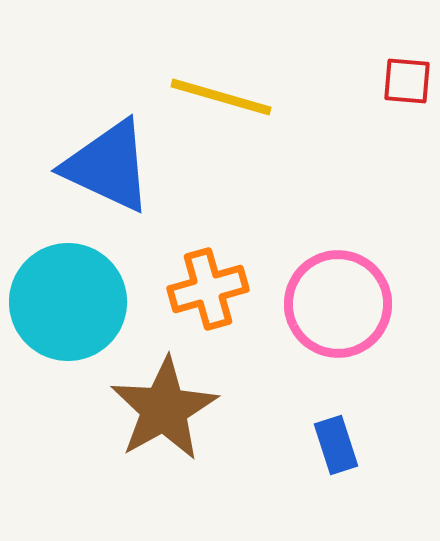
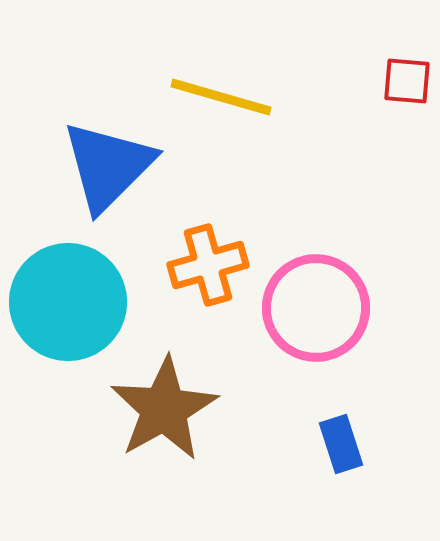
blue triangle: rotated 50 degrees clockwise
orange cross: moved 24 px up
pink circle: moved 22 px left, 4 px down
blue rectangle: moved 5 px right, 1 px up
